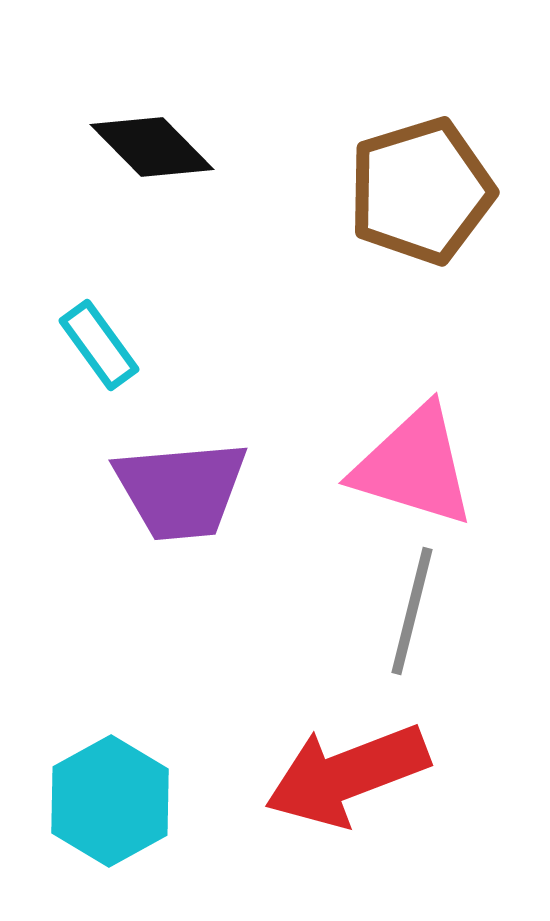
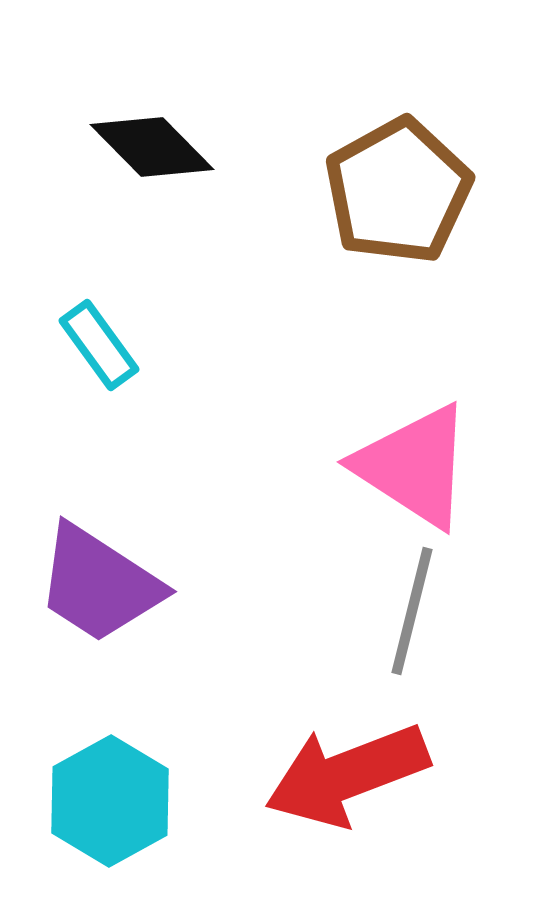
brown pentagon: moved 23 px left; rotated 12 degrees counterclockwise
pink triangle: rotated 16 degrees clockwise
purple trapezoid: moved 82 px left, 94 px down; rotated 38 degrees clockwise
